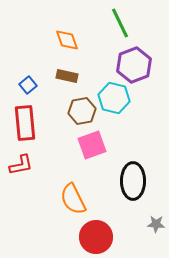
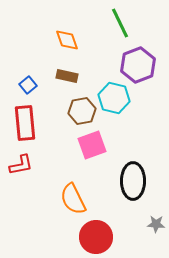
purple hexagon: moved 4 px right
